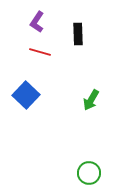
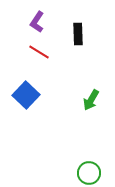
red line: moved 1 px left; rotated 15 degrees clockwise
